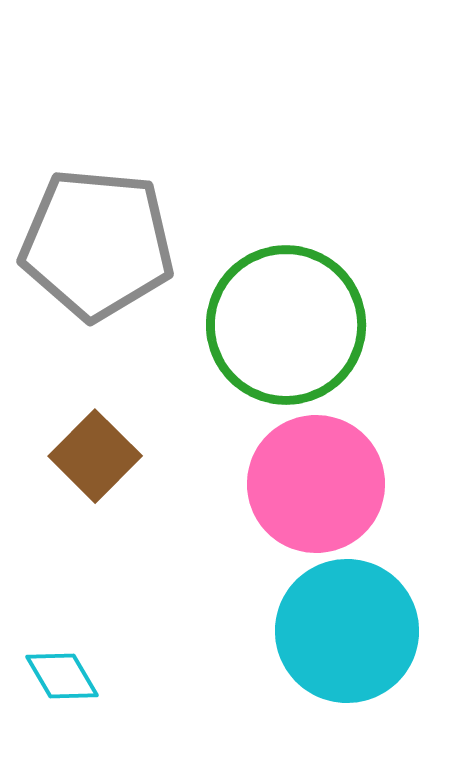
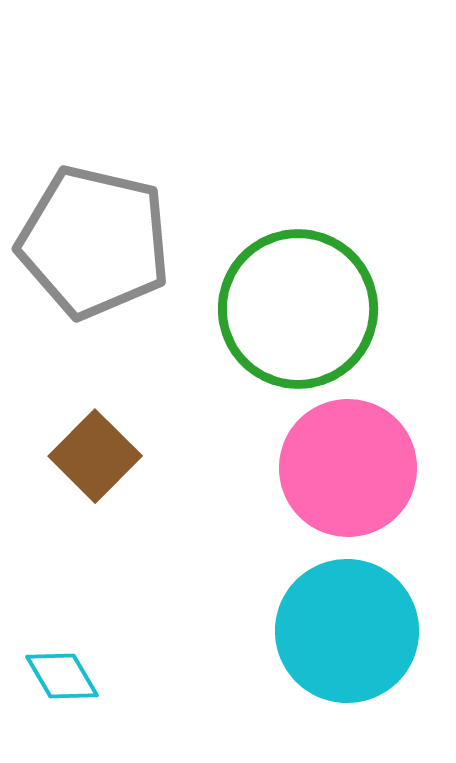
gray pentagon: moved 3 px left, 2 px up; rotated 8 degrees clockwise
green circle: moved 12 px right, 16 px up
pink circle: moved 32 px right, 16 px up
